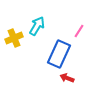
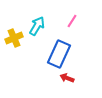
pink line: moved 7 px left, 10 px up
